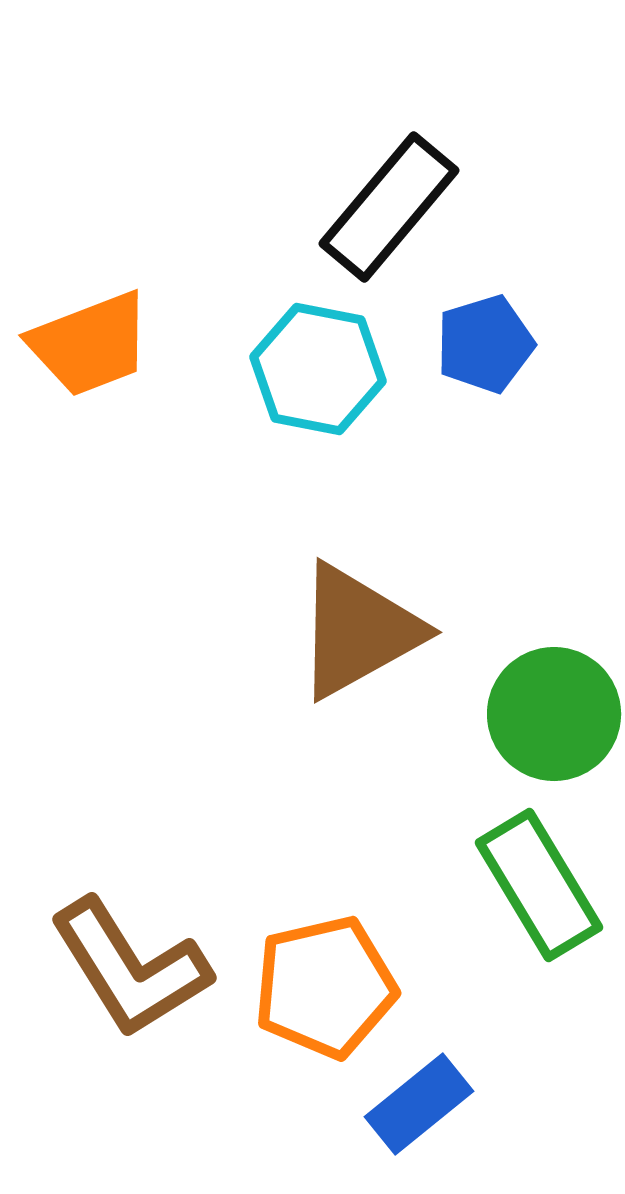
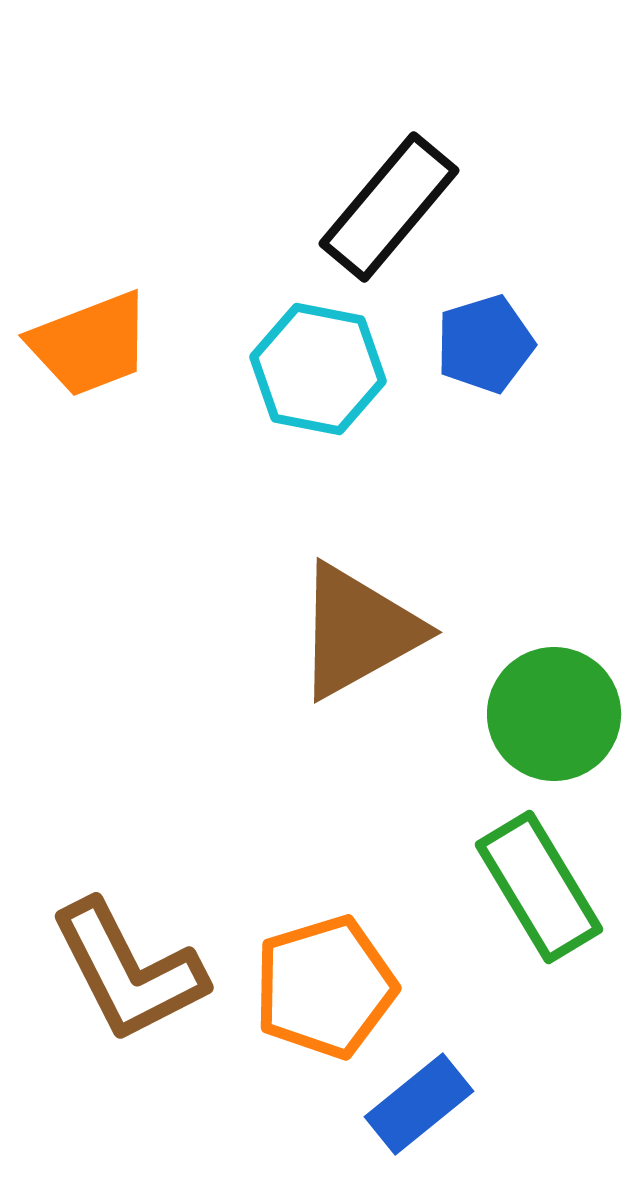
green rectangle: moved 2 px down
brown L-shape: moved 2 px left, 3 px down; rotated 5 degrees clockwise
orange pentagon: rotated 4 degrees counterclockwise
